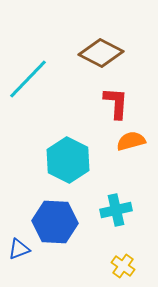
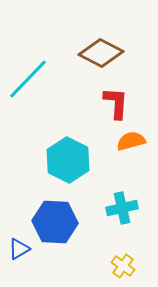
cyan cross: moved 6 px right, 2 px up
blue triangle: rotated 10 degrees counterclockwise
